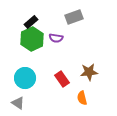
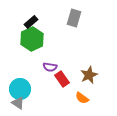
gray rectangle: moved 1 px down; rotated 54 degrees counterclockwise
purple semicircle: moved 6 px left, 29 px down
brown star: moved 3 px down; rotated 18 degrees counterclockwise
cyan circle: moved 5 px left, 11 px down
orange semicircle: rotated 40 degrees counterclockwise
